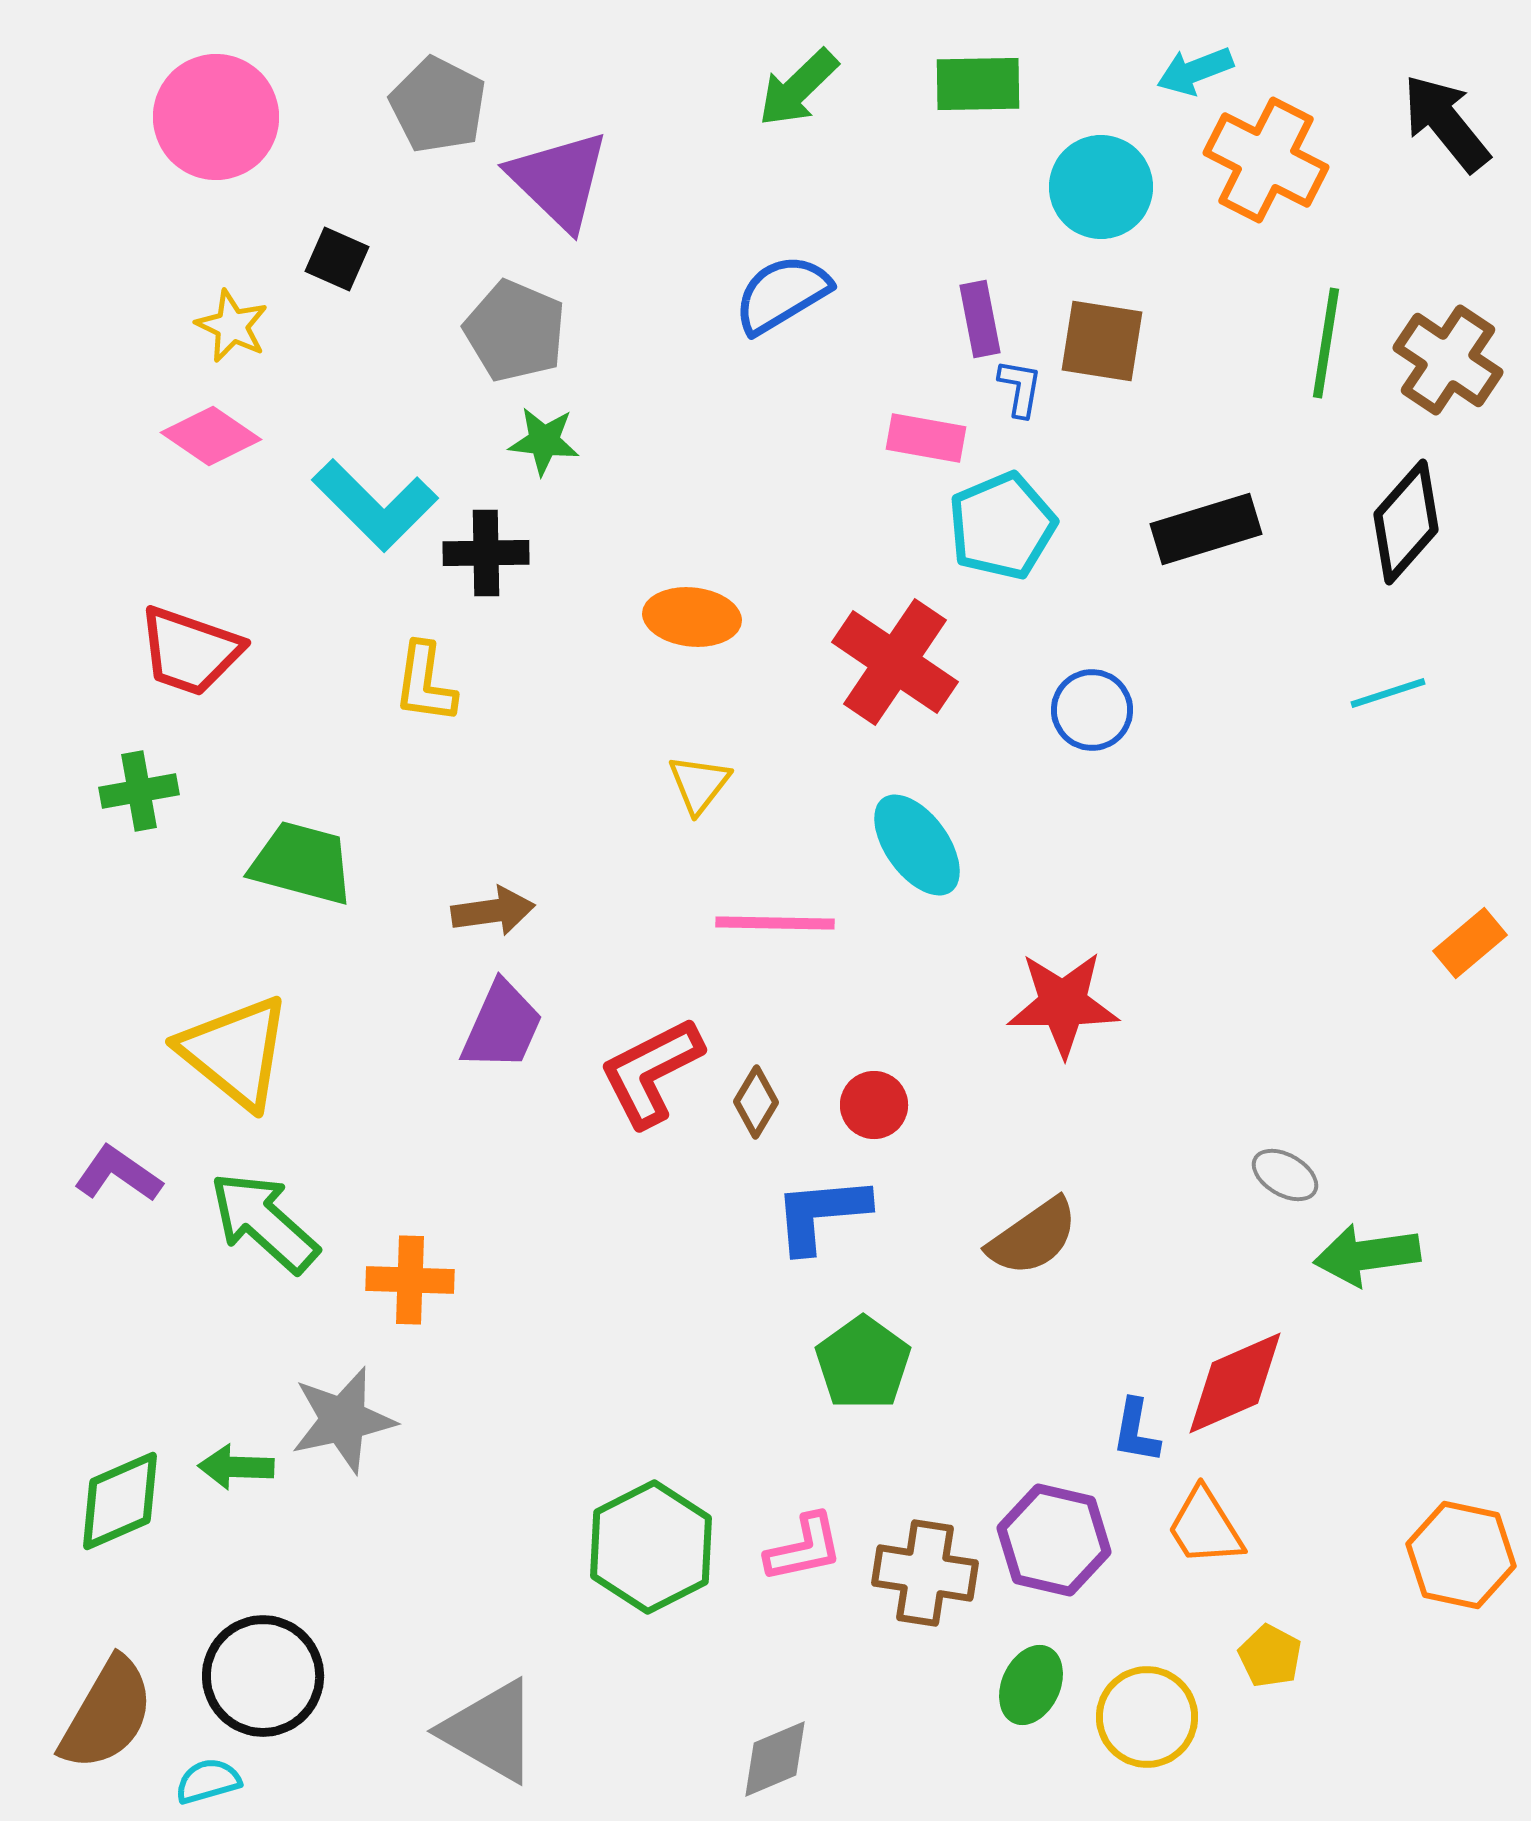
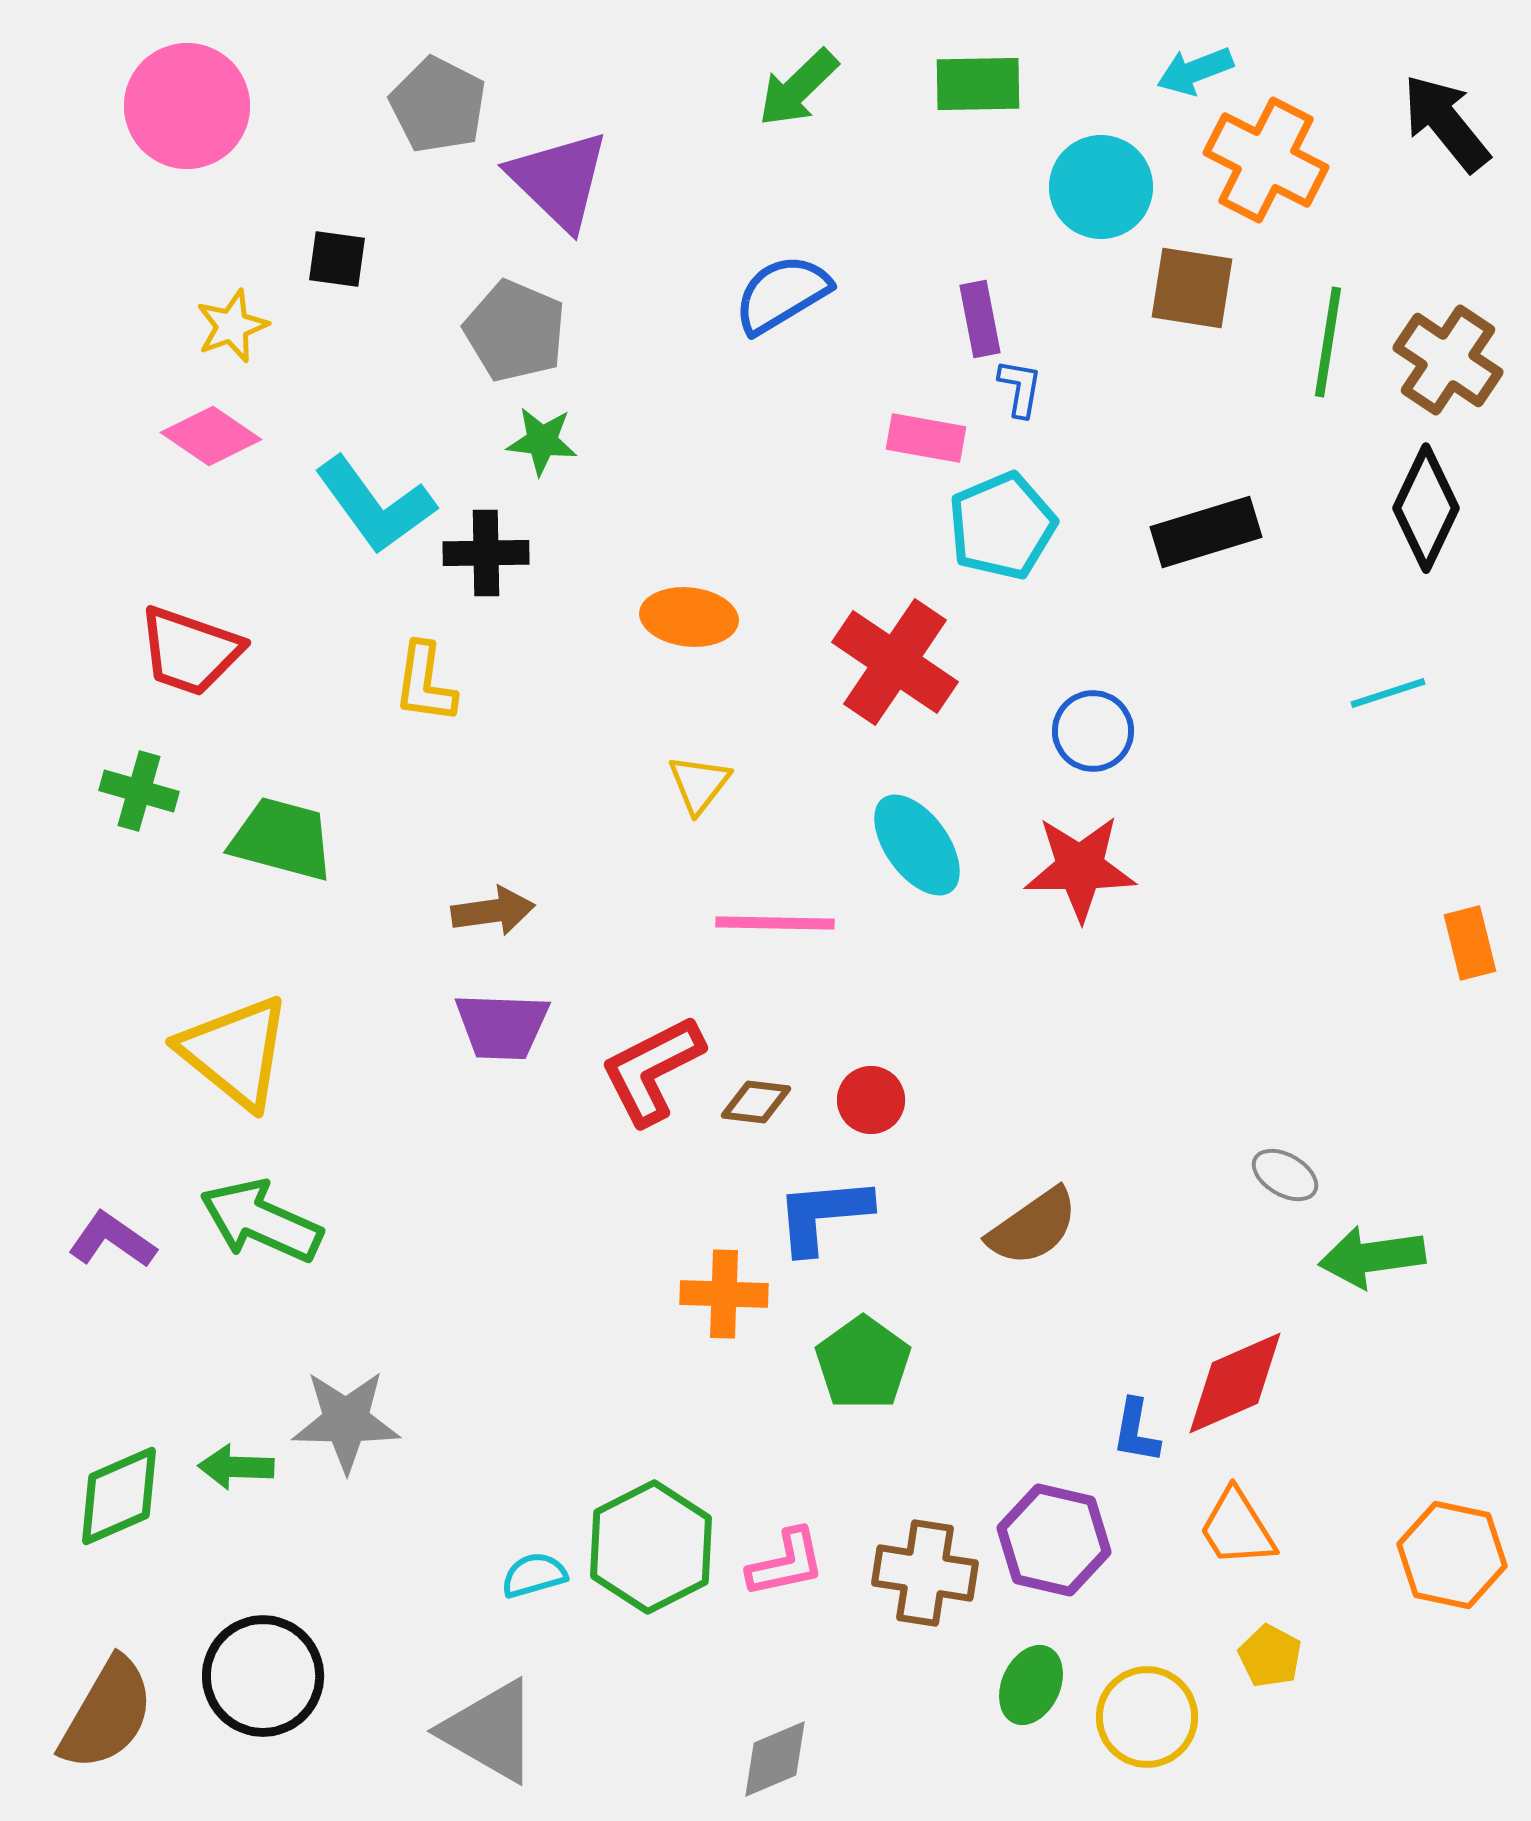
pink circle at (216, 117): moved 29 px left, 11 px up
black square at (337, 259): rotated 16 degrees counterclockwise
yellow star at (232, 326): rotated 26 degrees clockwise
brown square at (1102, 341): moved 90 px right, 53 px up
green line at (1326, 343): moved 2 px right, 1 px up
green star at (544, 441): moved 2 px left
cyan L-shape at (375, 505): rotated 9 degrees clockwise
black diamond at (1406, 522): moved 20 px right, 14 px up; rotated 16 degrees counterclockwise
black rectangle at (1206, 529): moved 3 px down
orange ellipse at (692, 617): moved 3 px left
blue circle at (1092, 710): moved 1 px right, 21 px down
green cross at (139, 791): rotated 26 degrees clockwise
green trapezoid at (302, 863): moved 20 px left, 24 px up
orange rectangle at (1470, 943): rotated 64 degrees counterclockwise
red star at (1063, 1004): moved 17 px right, 136 px up
purple trapezoid at (502, 1026): rotated 68 degrees clockwise
red L-shape at (651, 1072): moved 1 px right, 2 px up
brown diamond at (756, 1102): rotated 66 degrees clockwise
red circle at (874, 1105): moved 3 px left, 5 px up
purple L-shape at (118, 1174): moved 6 px left, 66 px down
blue L-shape at (821, 1214): moved 2 px right, 1 px down
green arrow at (264, 1222): moved 3 px left, 1 px up; rotated 18 degrees counterclockwise
brown semicircle at (1033, 1237): moved 10 px up
green arrow at (1367, 1255): moved 5 px right, 2 px down
orange cross at (410, 1280): moved 314 px right, 14 px down
gray star at (343, 1420): moved 3 px right, 1 px down; rotated 13 degrees clockwise
green diamond at (120, 1501): moved 1 px left, 5 px up
orange trapezoid at (1205, 1527): moved 32 px right, 1 px down
pink L-shape at (804, 1548): moved 18 px left, 15 px down
orange hexagon at (1461, 1555): moved 9 px left
cyan semicircle at (208, 1781): moved 326 px right, 206 px up
